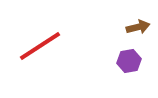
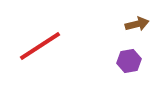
brown arrow: moved 1 px left, 3 px up
